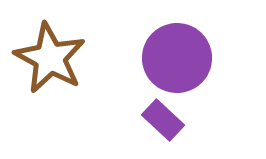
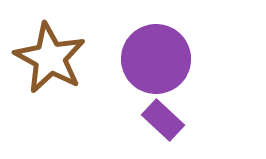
purple circle: moved 21 px left, 1 px down
